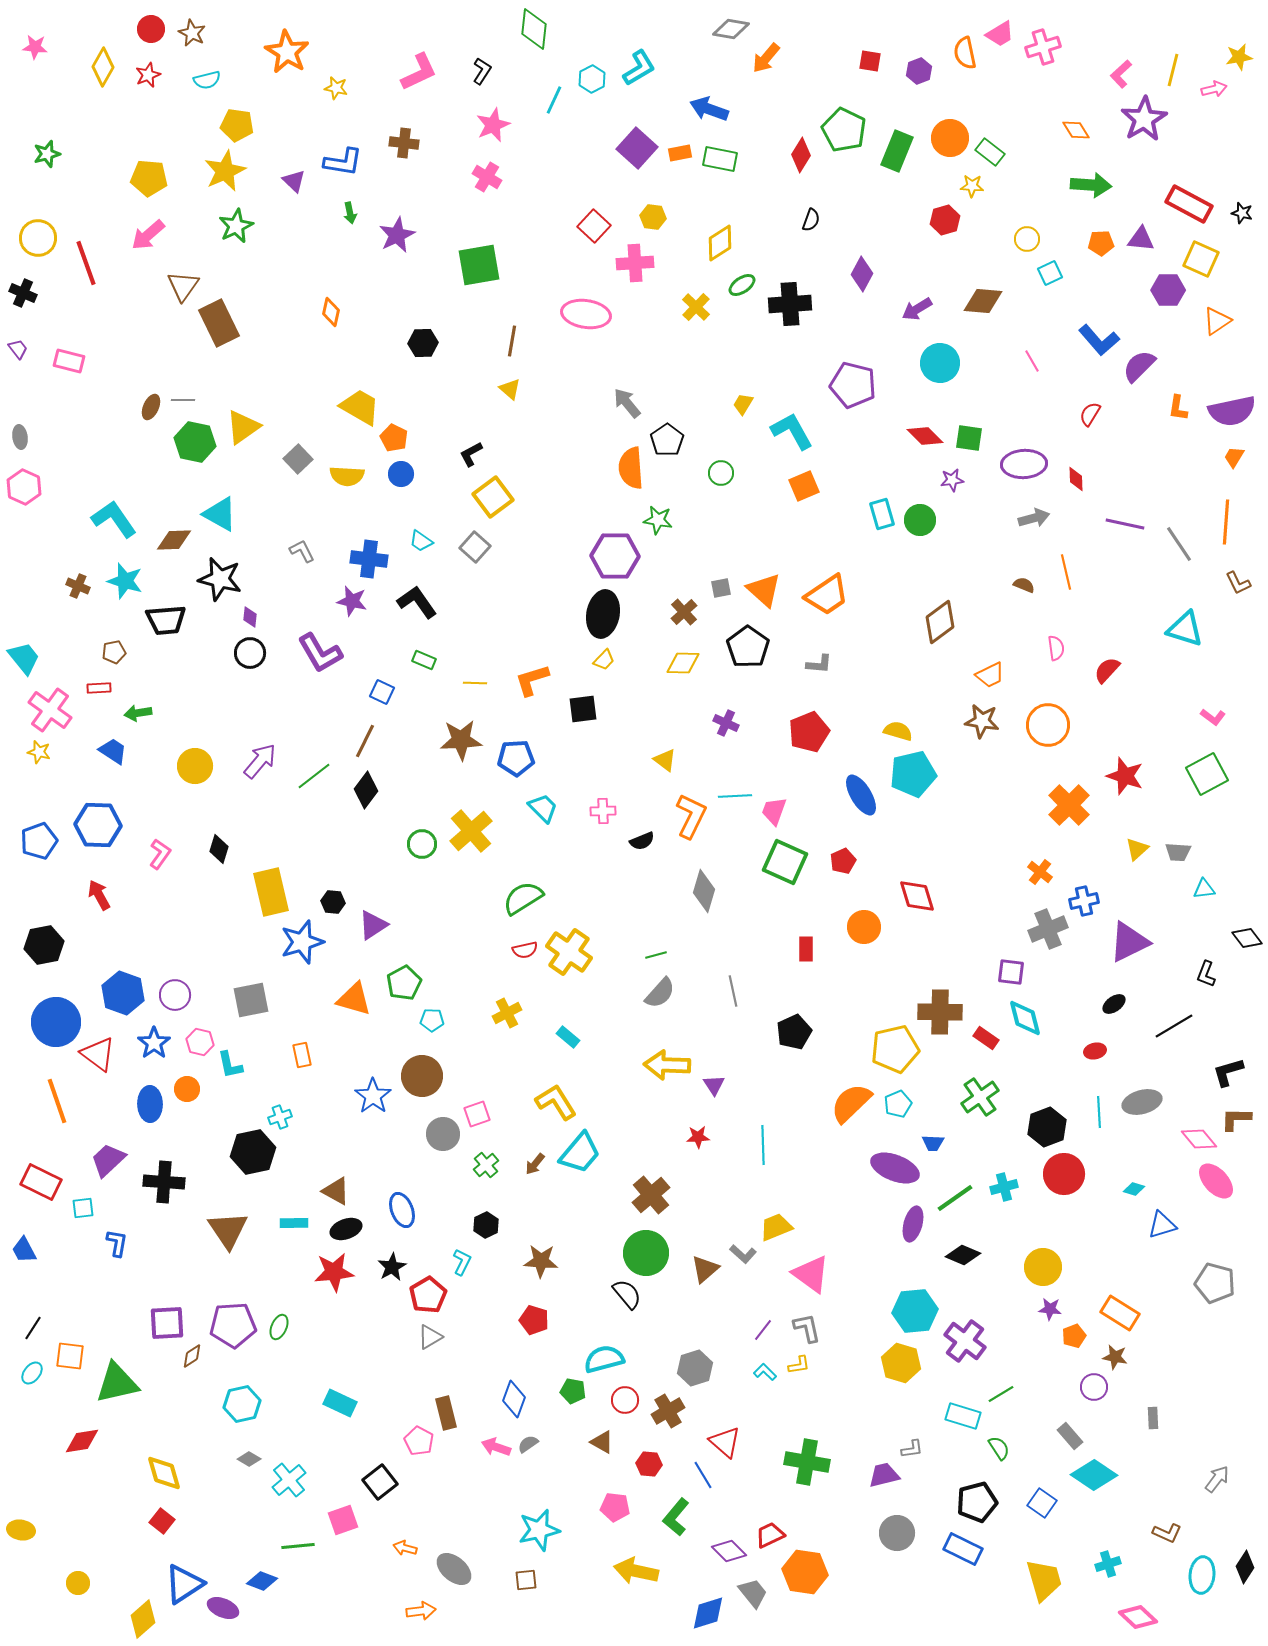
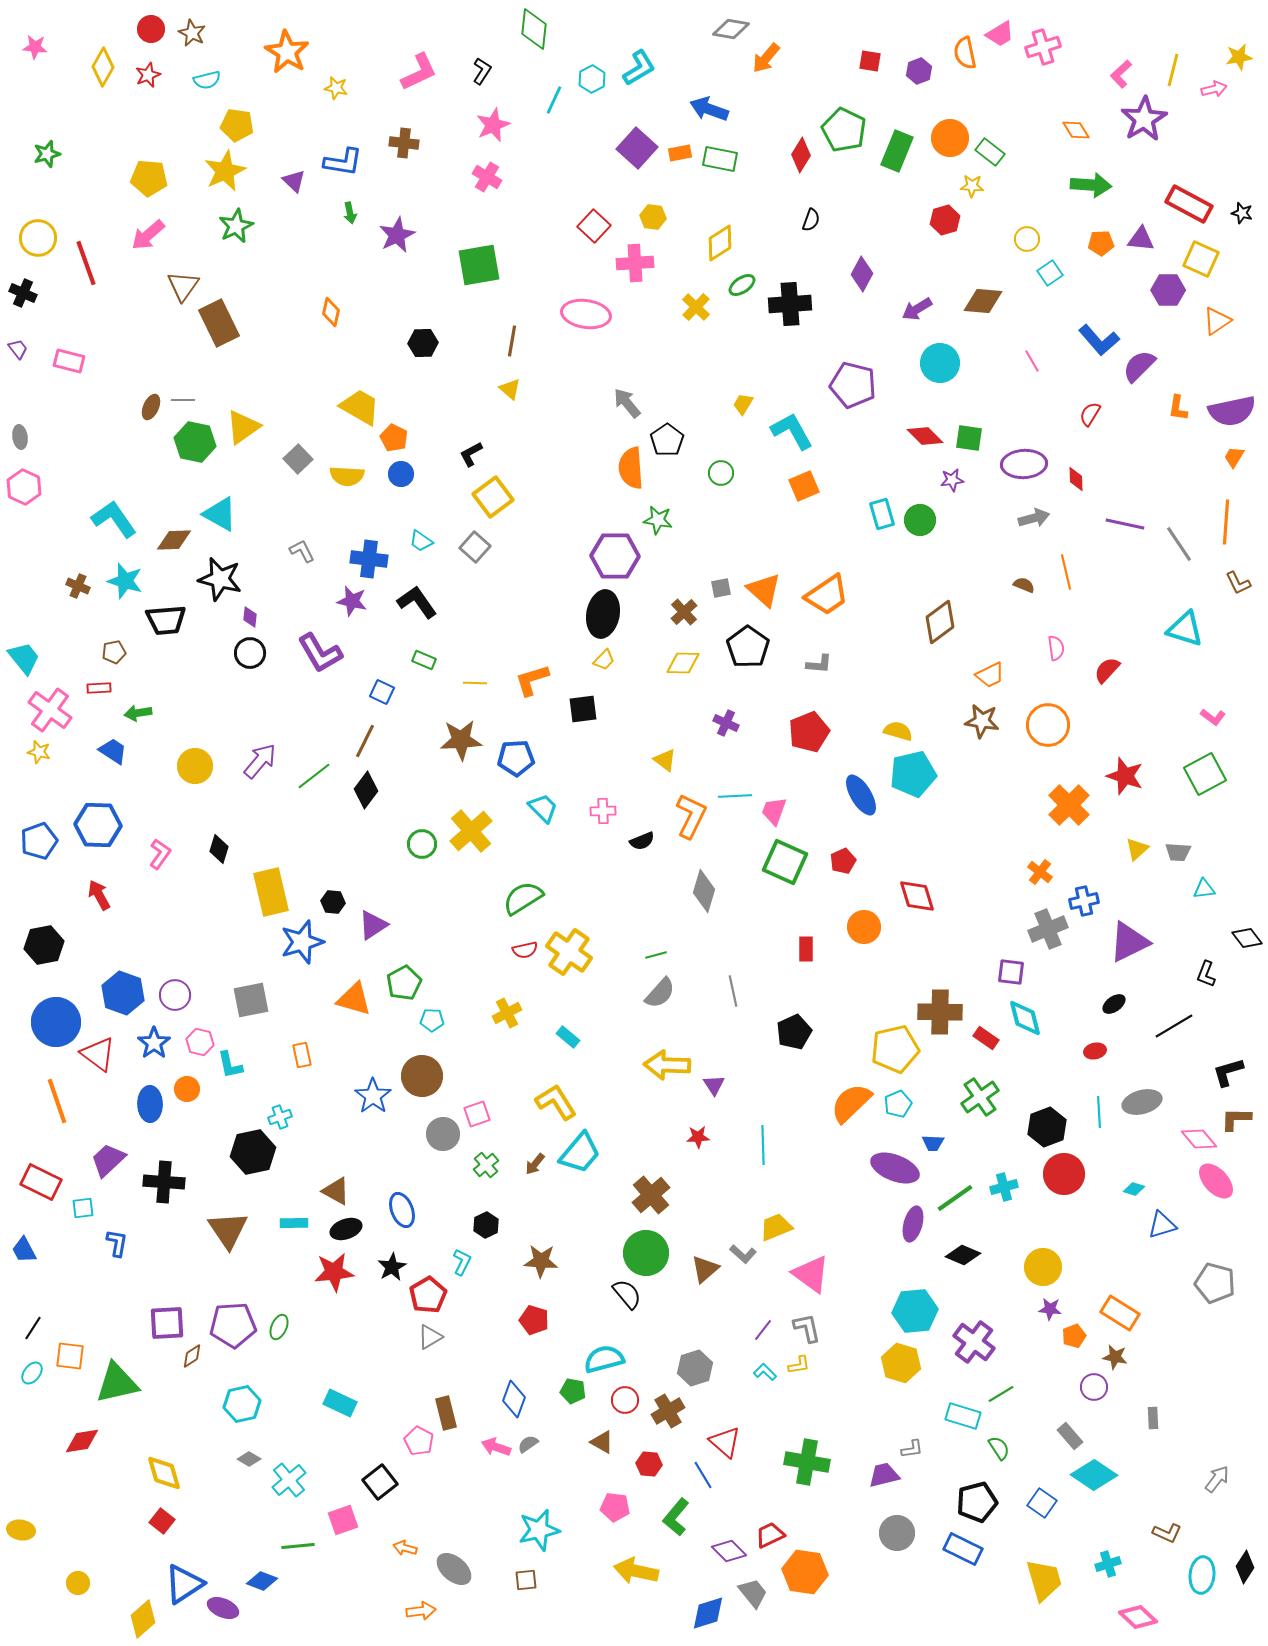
cyan square at (1050, 273): rotated 10 degrees counterclockwise
green square at (1207, 774): moved 2 px left
purple cross at (965, 1341): moved 9 px right, 1 px down
